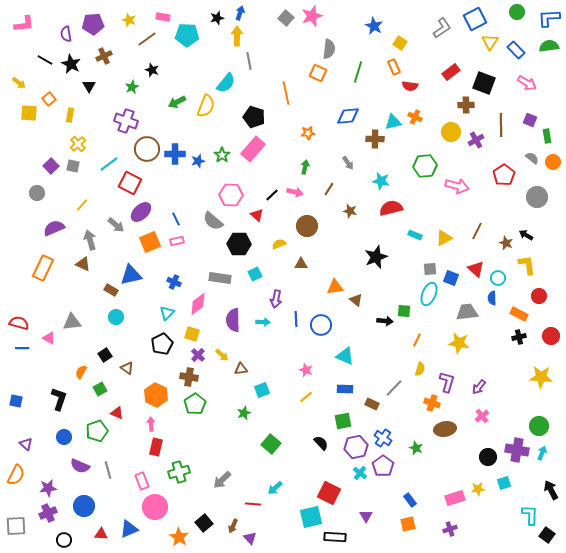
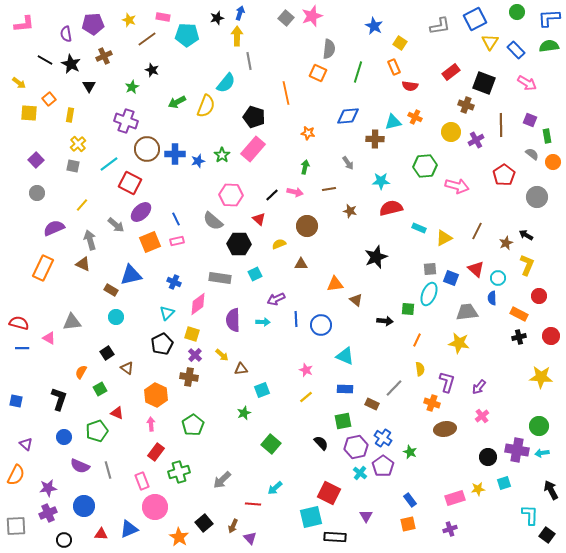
gray L-shape at (442, 28): moved 2 px left, 2 px up; rotated 25 degrees clockwise
brown cross at (466, 105): rotated 21 degrees clockwise
orange star at (308, 133): rotated 16 degrees clockwise
gray semicircle at (532, 158): moved 4 px up
purple square at (51, 166): moved 15 px left, 6 px up
cyan star at (381, 181): rotated 12 degrees counterclockwise
brown line at (329, 189): rotated 48 degrees clockwise
red triangle at (257, 215): moved 2 px right, 4 px down
cyan rectangle at (415, 235): moved 4 px right, 7 px up
brown star at (506, 243): rotated 24 degrees clockwise
yellow L-shape at (527, 265): rotated 30 degrees clockwise
orange triangle at (335, 287): moved 3 px up
purple arrow at (276, 299): rotated 54 degrees clockwise
green square at (404, 311): moved 4 px right, 2 px up
black square at (105, 355): moved 2 px right, 2 px up
purple cross at (198, 355): moved 3 px left
yellow semicircle at (420, 369): rotated 24 degrees counterclockwise
green pentagon at (195, 404): moved 2 px left, 21 px down
red rectangle at (156, 447): moved 5 px down; rotated 24 degrees clockwise
green star at (416, 448): moved 6 px left, 4 px down
cyan arrow at (542, 453): rotated 120 degrees counterclockwise
